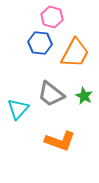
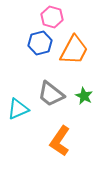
blue hexagon: rotated 20 degrees counterclockwise
orange trapezoid: moved 1 px left, 3 px up
cyan triangle: rotated 25 degrees clockwise
orange L-shape: rotated 104 degrees clockwise
